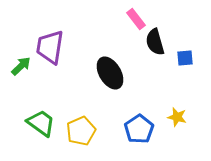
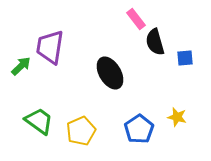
green trapezoid: moved 2 px left, 2 px up
